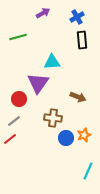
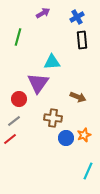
green line: rotated 60 degrees counterclockwise
